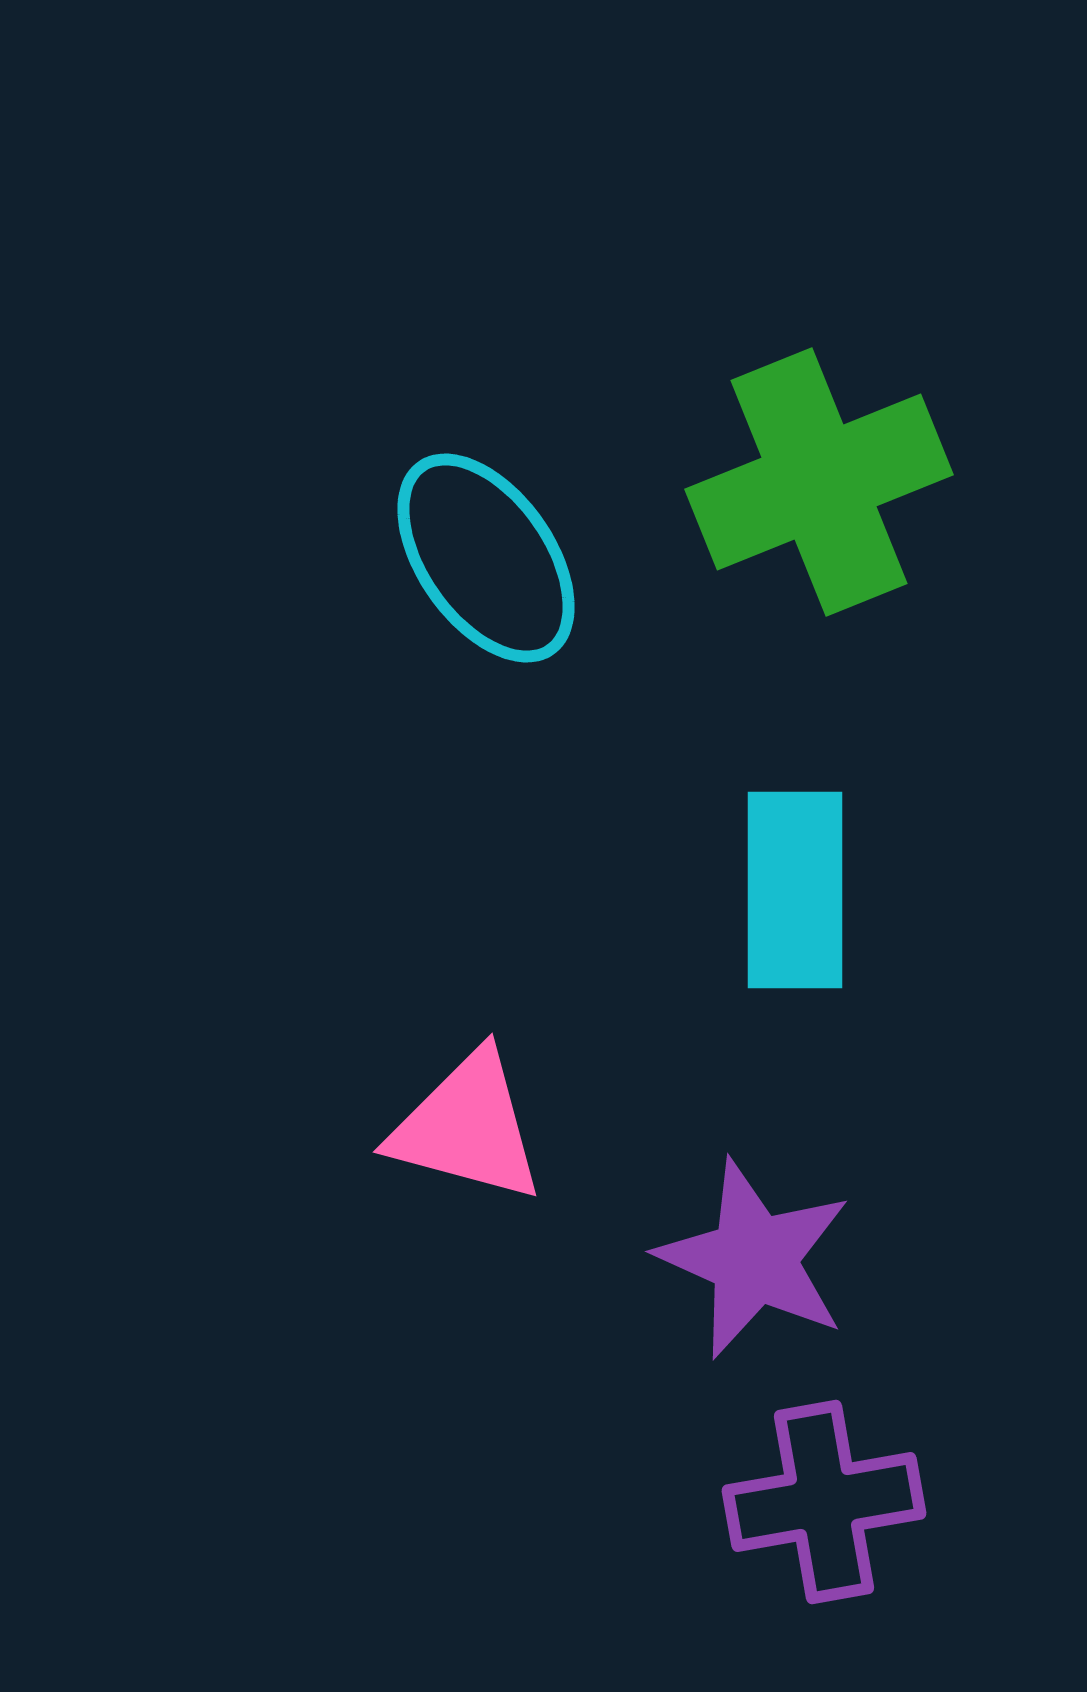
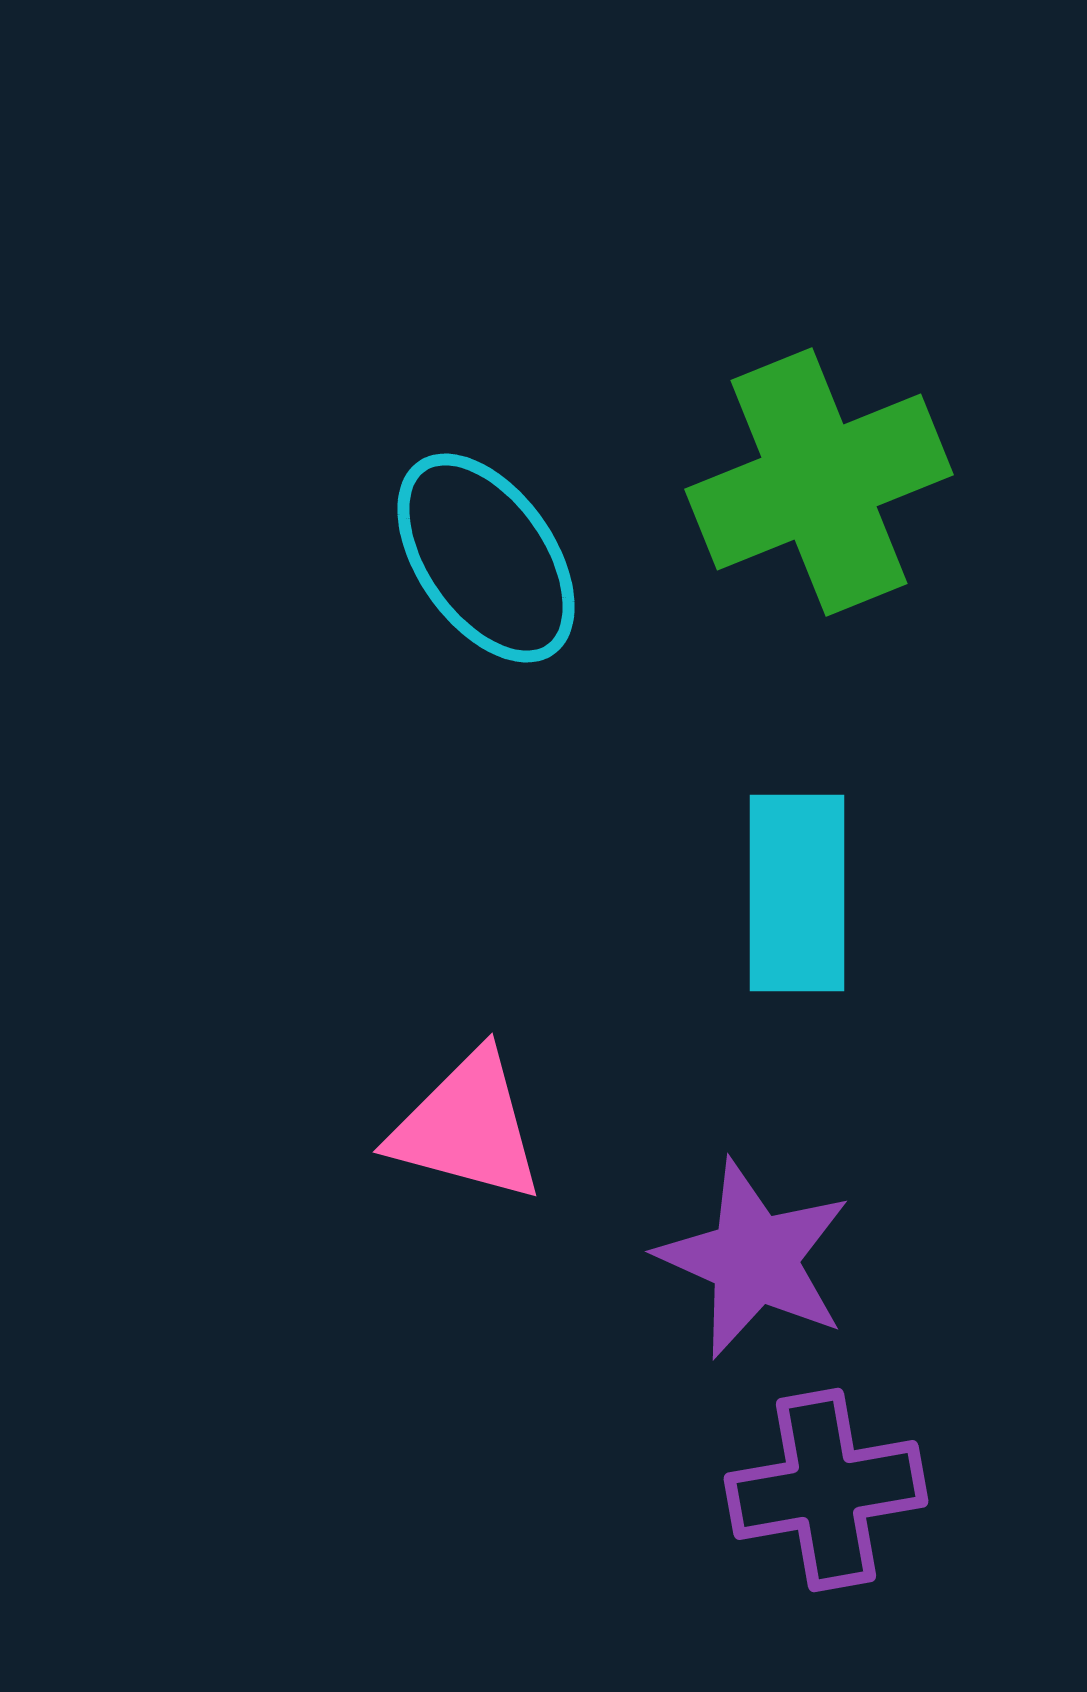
cyan rectangle: moved 2 px right, 3 px down
purple cross: moved 2 px right, 12 px up
